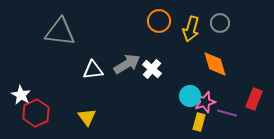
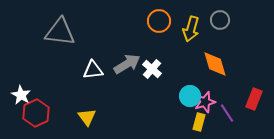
gray circle: moved 3 px up
purple line: rotated 42 degrees clockwise
